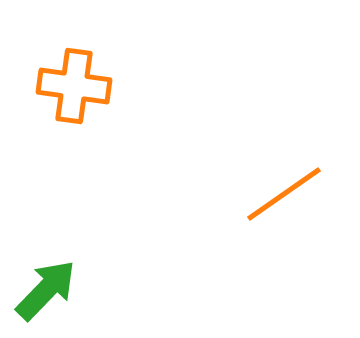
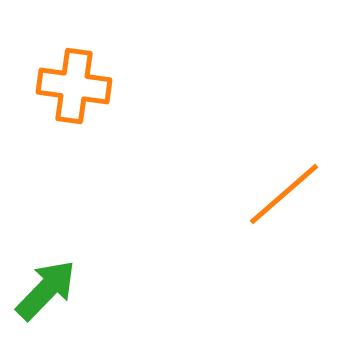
orange line: rotated 6 degrees counterclockwise
